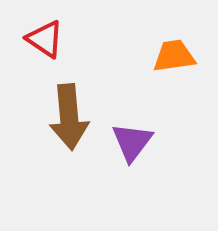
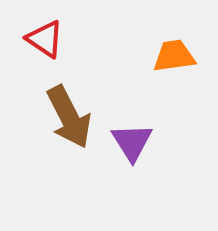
brown arrow: rotated 22 degrees counterclockwise
purple triangle: rotated 9 degrees counterclockwise
